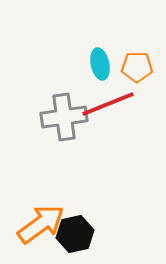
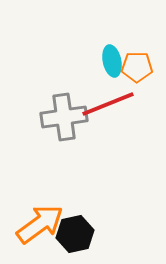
cyan ellipse: moved 12 px right, 3 px up
orange arrow: moved 1 px left
